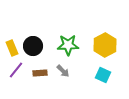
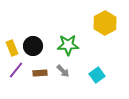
yellow hexagon: moved 22 px up
cyan square: moved 6 px left; rotated 28 degrees clockwise
